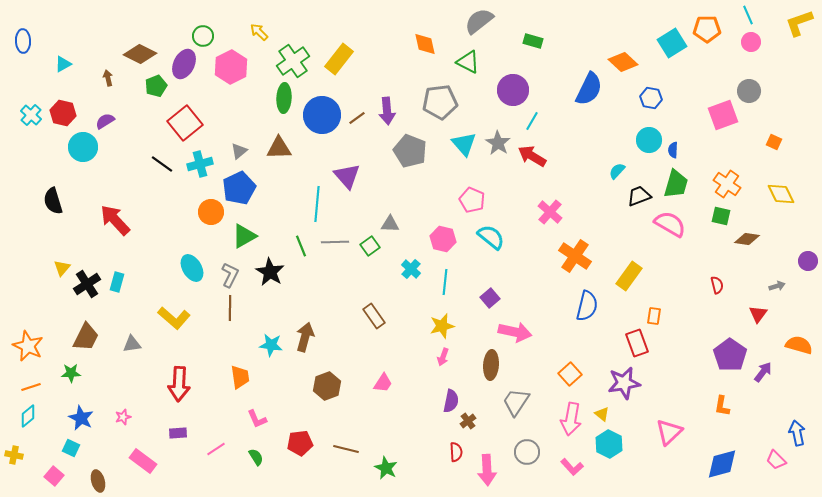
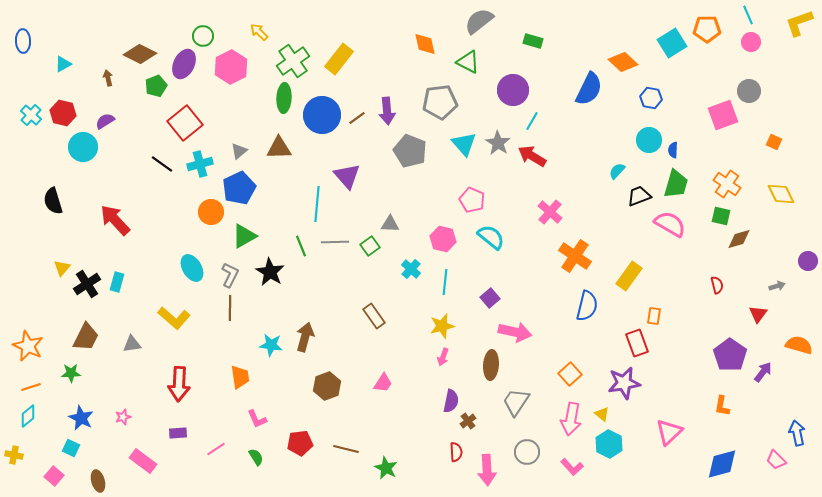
brown diamond at (747, 239): moved 8 px left; rotated 25 degrees counterclockwise
